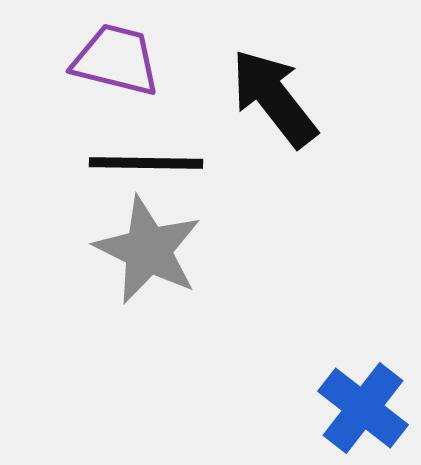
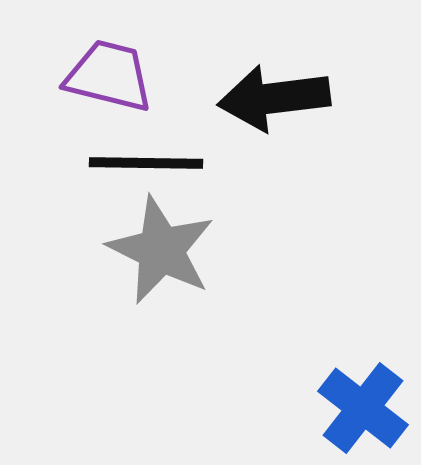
purple trapezoid: moved 7 px left, 16 px down
black arrow: rotated 59 degrees counterclockwise
gray star: moved 13 px right
